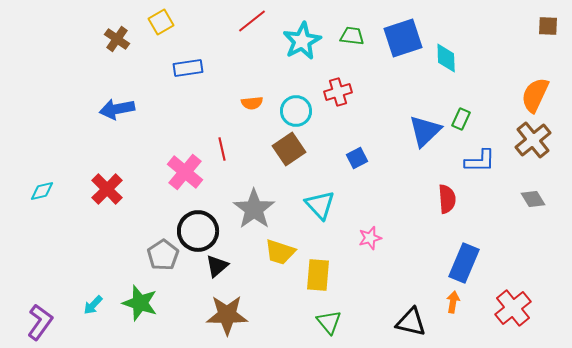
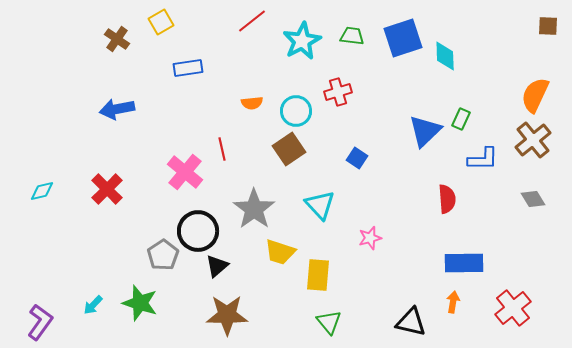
cyan diamond at (446, 58): moved 1 px left, 2 px up
blue square at (357, 158): rotated 30 degrees counterclockwise
blue L-shape at (480, 161): moved 3 px right, 2 px up
blue rectangle at (464, 263): rotated 66 degrees clockwise
